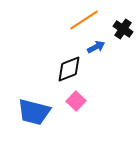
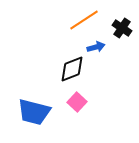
black cross: moved 1 px left, 1 px up
blue arrow: rotated 12 degrees clockwise
black diamond: moved 3 px right
pink square: moved 1 px right, 1 px down
